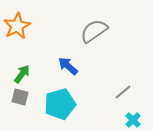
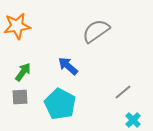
orange star: rotated 20 degrees clockwise
gray semicircle: moved 2 px right
green arrow: moved 1 px right, 2 px up
gray square: rotated 18 degrees counterclockwise
cyan pentagon: rotated 28 degrees counterclockwise
